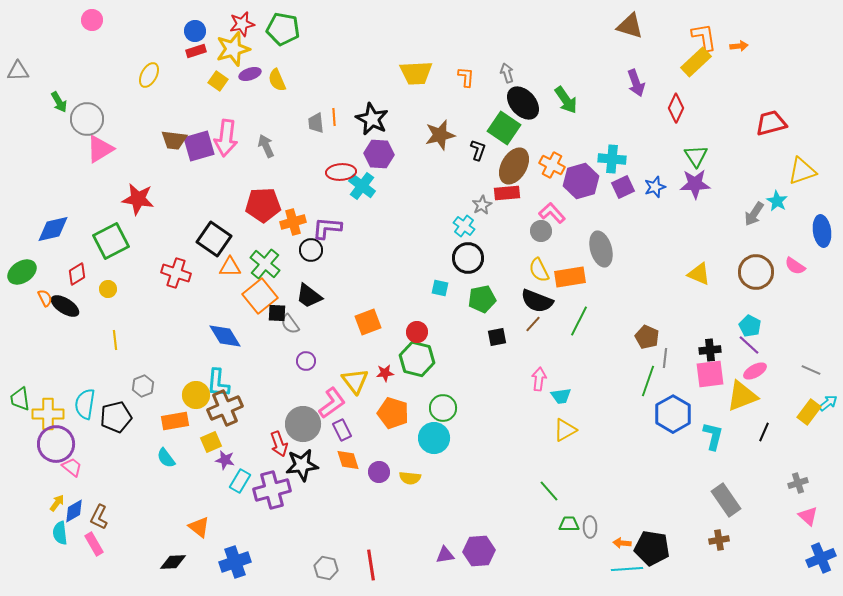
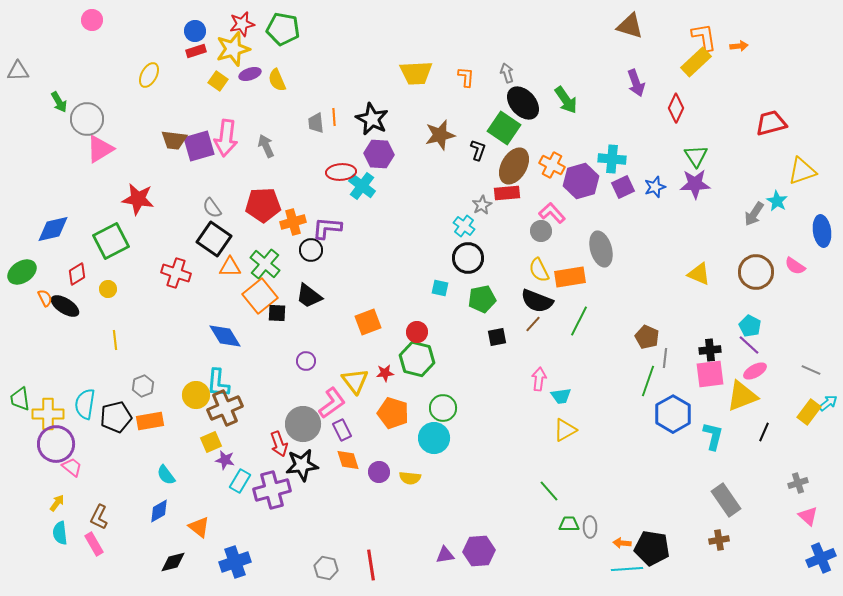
gray semicircle at (290, 324): moved 78 px left, 116 px up
orange rectangle at (175, 421): moved 25 px left
cyan semicircle at (166, 458): moved 17 px down
blue diamond at (74, 511): moved 85 px right
black diamond at (173, 562): rotated 12 degrees counterclockwise
